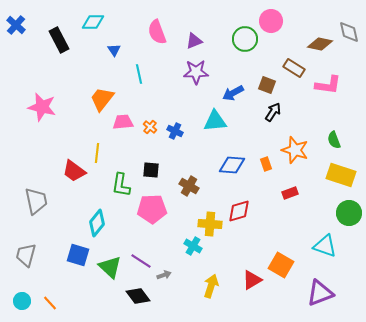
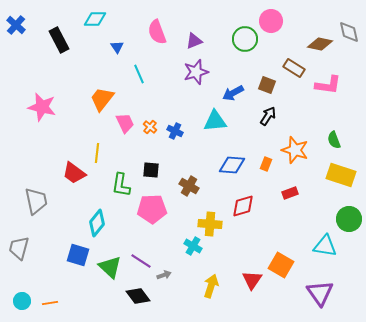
cyan diamond at (93, 22): moved 2 px right, 3 px up
blue triangle at (114, 50): moved 3 px right, 3 px up
purple star at (196, 72): rotated 15 degrees counterclockwise
cyan line at (139, 74): rotated 12 degrees counterclockwise
black arrow at (273, 112): moved 5 px left, 4 px down
pink trapezoid at (123, 122): moved 2 px right, 1 px down; rotated 70 degrees clockwise
orange rectangle at (266, 164): rotated 40 degrees clockwise
red trapezoid at (74, 171): moved 2 px down
red diamond at (239, 211): moved 4 px right, 5 px up
green circle at (349, 213): moved 6 px down
cyan triangle at (325, 246): rotated 10 degrees counterclockwise
gray trapezoid at (26, 255): moved 7 px left, 7 px up
red triangle at (252, 280): rotated 25 degrees counterclockwise
purple triangle at (320, 293): rotated 44 degrees counterclockwise
orange line at (50, 303): rotated 56 degrees counterclockwise
